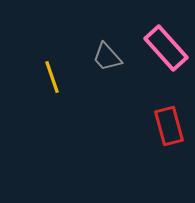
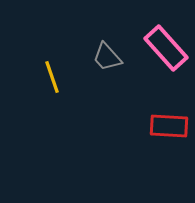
red rectangle: rotated 72 degrees counterclockwise
